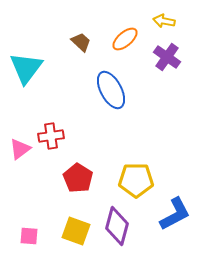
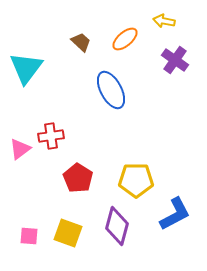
purple cross: moved 8 px right, 3 px down
yellow square: moved 8 px left, 2 px down
